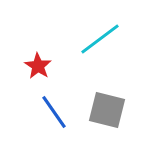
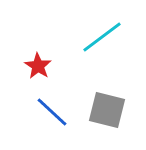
cyan line: moved 2 px right, 2 px up
blue line: moved 2 px left; rotated 12 degrees counterclockwise
